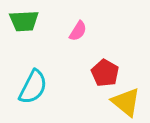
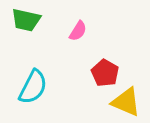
green trapezoid: moved 2 px right, 1 px up; rotated 16 degrees clockwise
yellow triangle: rotated 16 degrees counterclockwise
